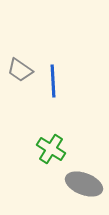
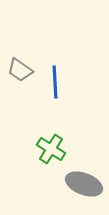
blue line: moved 2 px right, 1 px down
